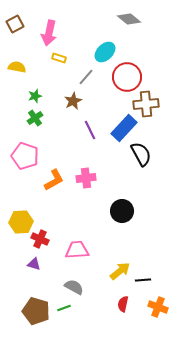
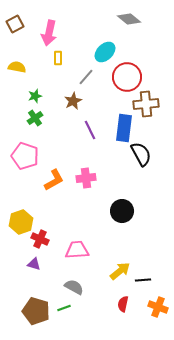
yellow rectangle: moved 1 px left; rotated 72 degrees clockwise
blue rectangle: rotated 36 degrees counterclockwise
yellow hexagon: rotated 15 degrees counterclockwise
